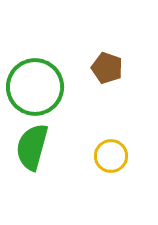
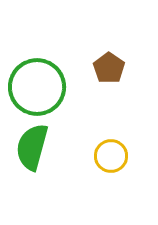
brown pentagon: moved 2 px right; rotated 16 degrees clockwise
green circle: moved 2 px right
